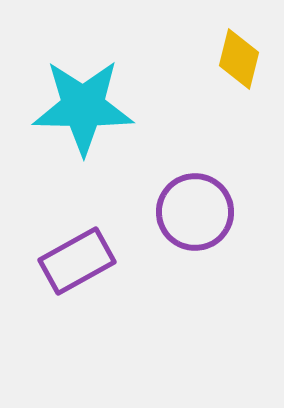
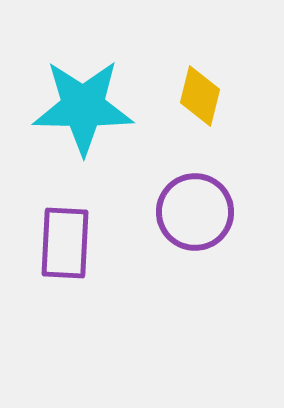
yellow diamond: moved 39 px left, 37 px down
purple rectangle: moved 12 px left, 18 px up; rotated 58 degrees counterclockwise
